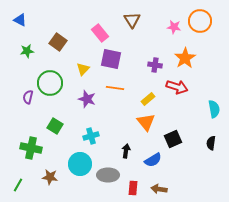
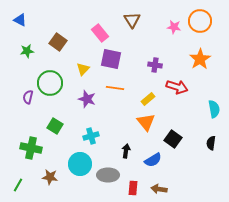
orange star: moved 15 px right, 1 px down
black square: rotated 30 degrees counterclockwise
